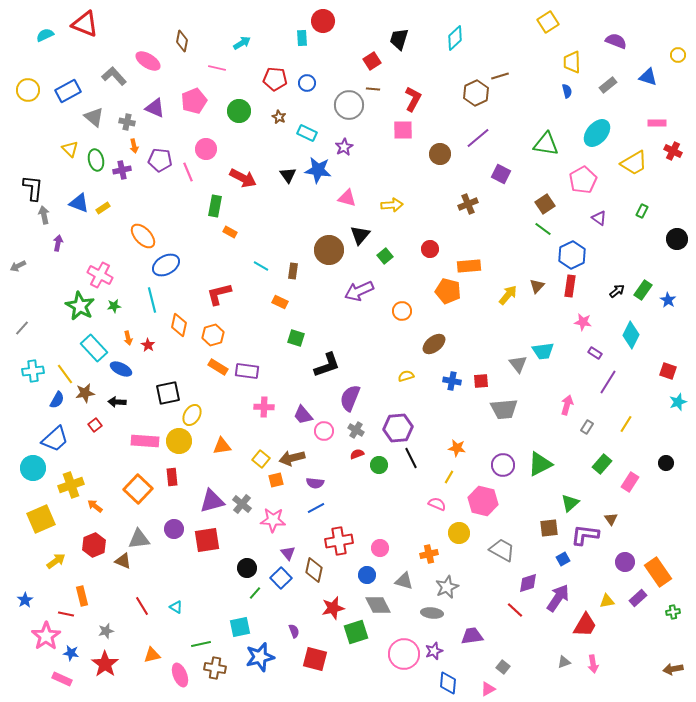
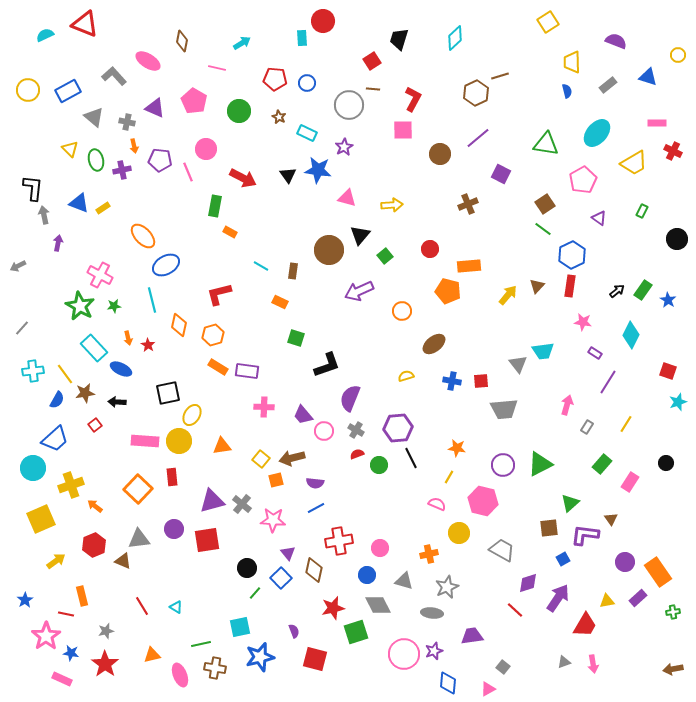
pink pentagon at (194, 101): rotated 20 degrees counterclockwise
